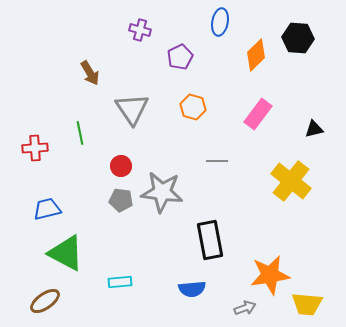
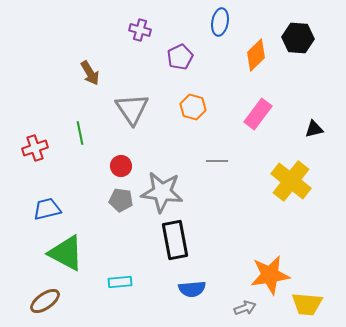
red cross: rotated 15 degrees counterclockwise
black rectangle: moved 35 px left
